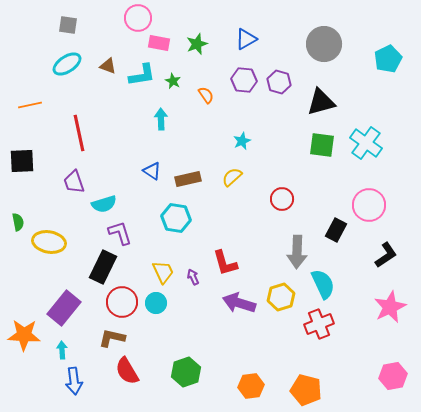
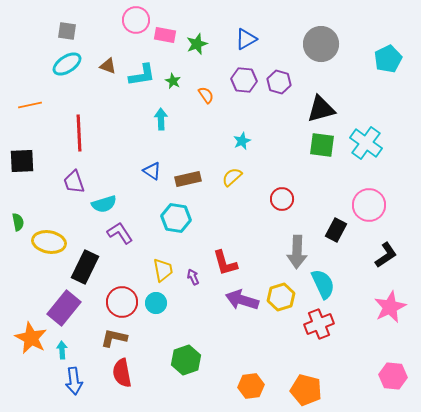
pink circle at (138, 18): moved 2 px left, 2 px down
gray square at (68, 25): moved 1 px left, 6 px down
pink rectangle at (159, 43): moved 6 px right, 8 px up
gray circle at (324, 44): moved 3 px left
black triangle at (321, 102): moved 7 px down
red line at (79, 133): rotated 9 degrees clockwise
purple L-shape at (120, 233): rotated 16 degrees counterclockwise
black rectangle at (103, 267): moved 18 px left
yellow trapezoid at (163, 272): moved 2 px up; rotated 15 degrees clockwise
purple arrow at (239, 303): moved 3 px right, 3 px up
orange star at (24, 335): moved 7 px right, 3 px down; rotated 24 degrees clockwise
brown L-shape at (112, 338): moved 2 px right
red semicircle at (127, 371): moved 5 px left, 2 px down; rotated 20 degrees clockwise
green hexagon at (186, 372): moved 12 px up
pink hexagon at (393, 376): rotated 16 degrees clockwise
